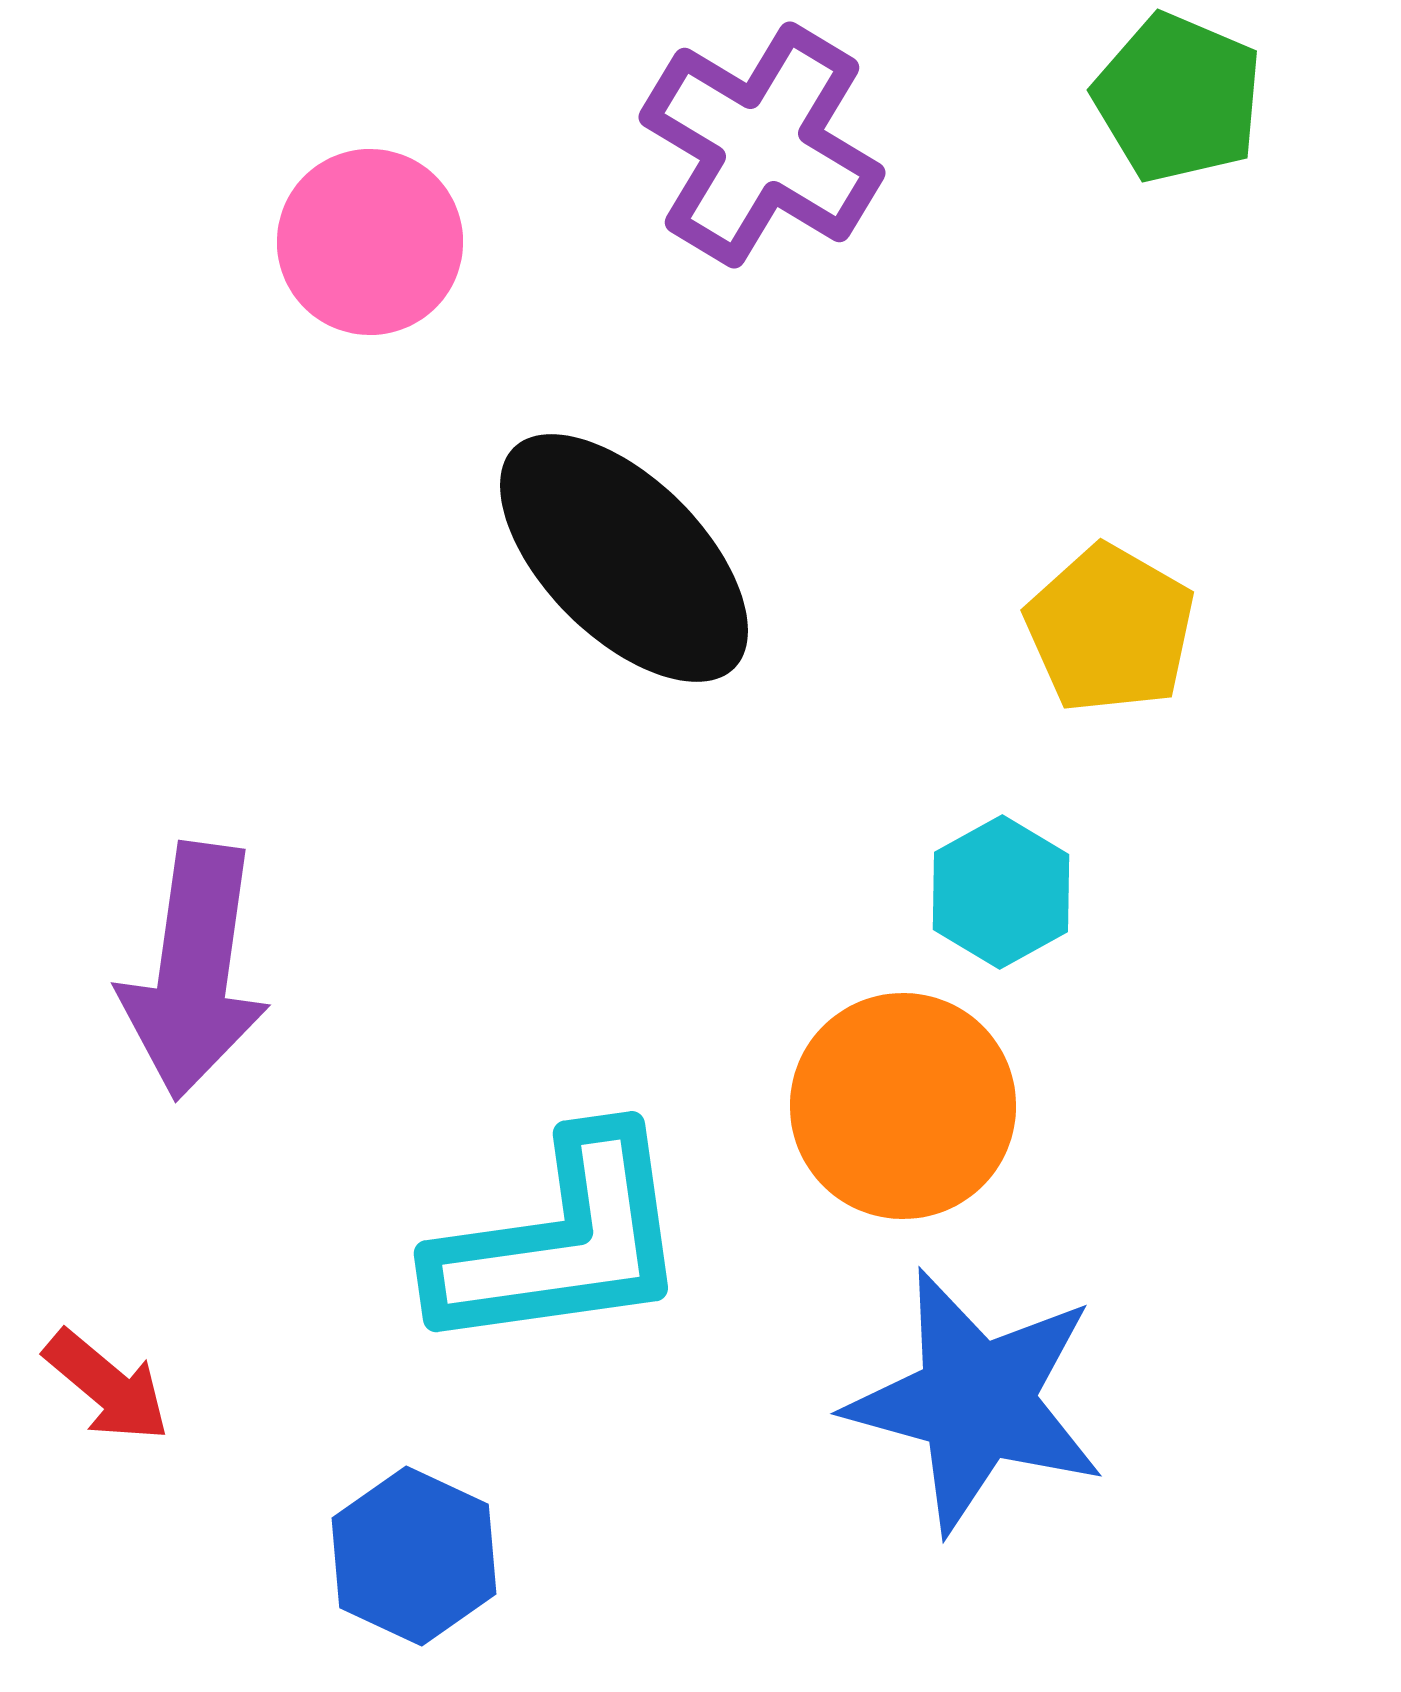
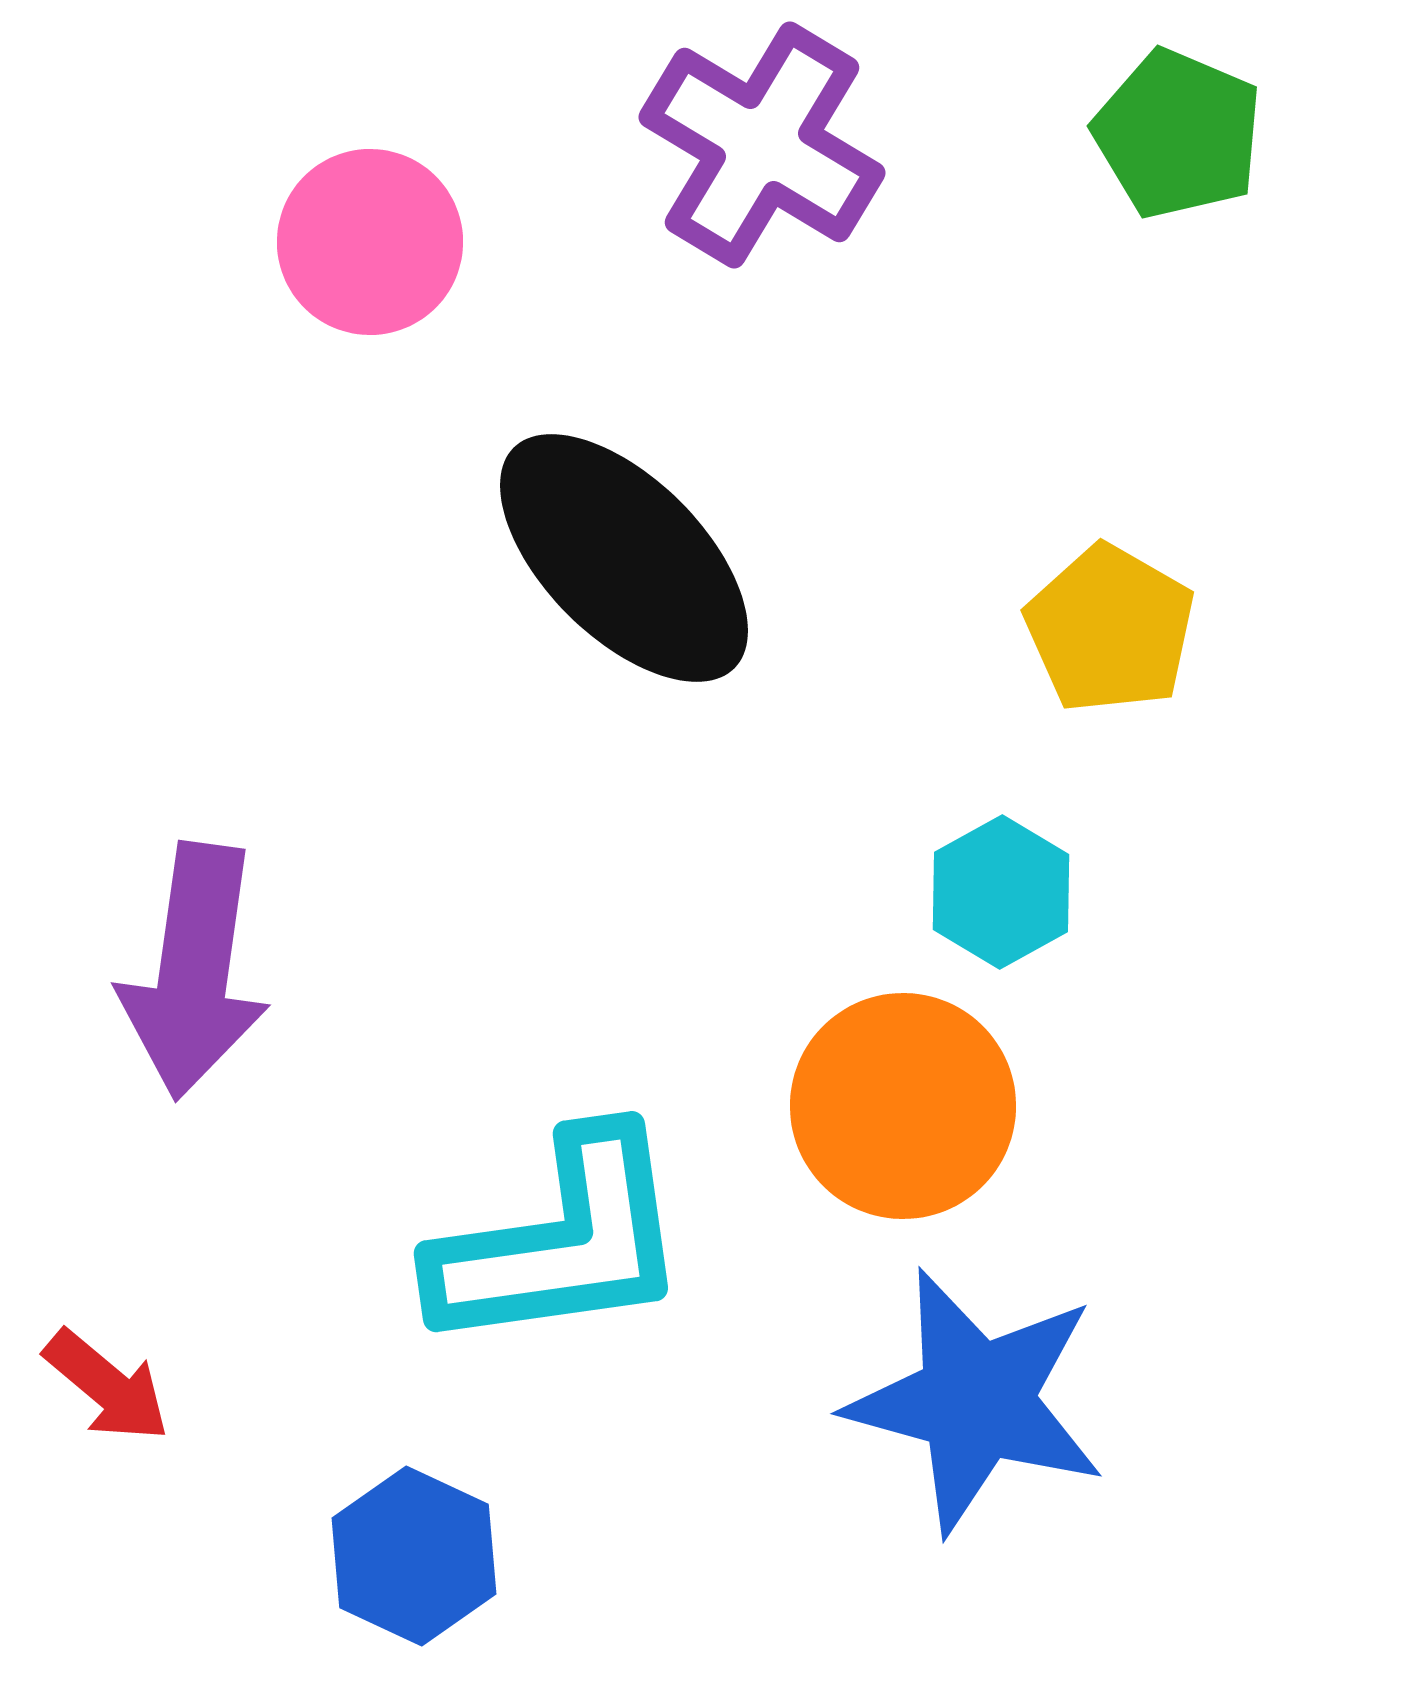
green pentagon: moved 36 px down
